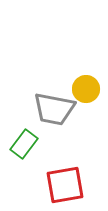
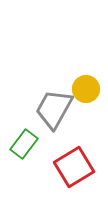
gray trapezoid: rotated 108 degrees clockwise
red square: moved 9 px right, 18 px up; rotated 21 degrees counterclockwise
